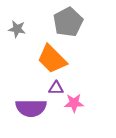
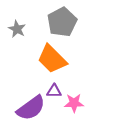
gray pentagon: moved 6 px left
gray star: rotated 18 degrees clockwise
purple triangle: moved 2 px left, 3 px down
purple semicircle: rotated 36 degrees counterclockwise
